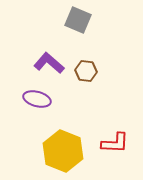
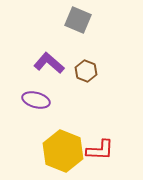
brown hexagon: rotated 15 degrees clockwise
purple ellipse: moved 1 px left, 1 px down
red L-shape: moved 15 px left, 7 px down
